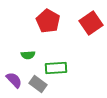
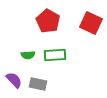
red square: rotated 30 degrees counterclockwise
green rectangle: moved 1 px left, 13 px up
gray rectangle: rotated 24 degrees counterclockwise
